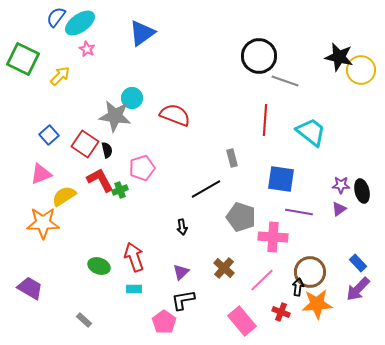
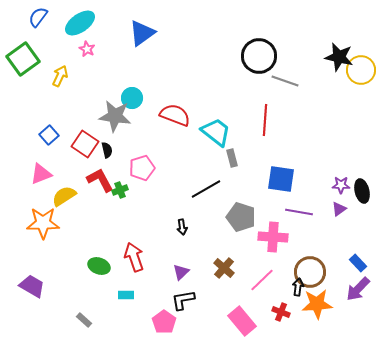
blue semicircle at (56, 17): moved 18 px left
green square at (23, 59): rotated 28 degrees clockwise
yellow arrow at (60, 76): rotated 20 degrees counterclockwise
cyan trapezoid at (311, 132): moved 95 px left
purple trapezoid at (30, 288): moved 2 px right, 2 px up
cyan rectangle at (134, 289): moved 8 px left, 6 px down
